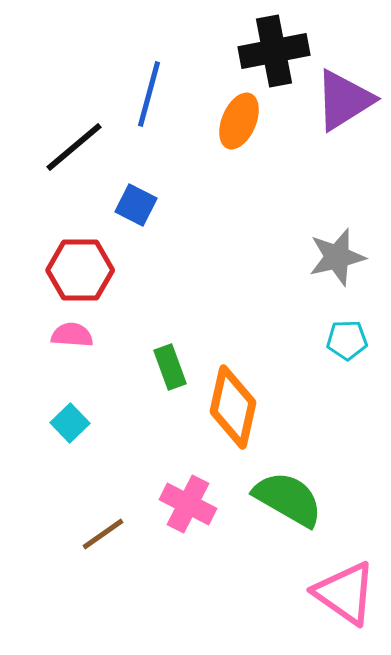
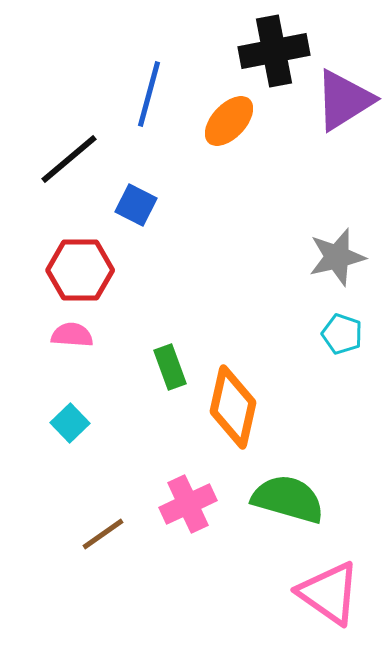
orange ellipse: moved 10 px left; rotated 20 degrees clockwise
black line: moved 5 px left, 12 px down
cyan pentagon: moved 5 px left, 6 px up; rotated 21 degrees clockwise
green semicircle: rotated 14 degrees counterclockwise
pink cross: rotated 38 degrees clockwise
pink triangle: moved 16 px left
